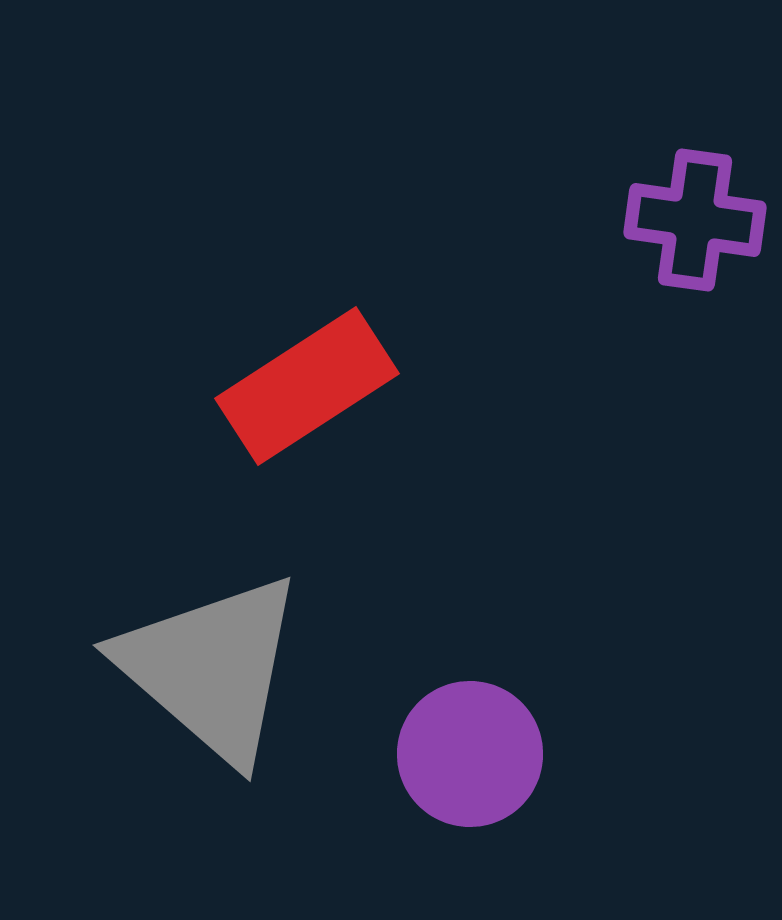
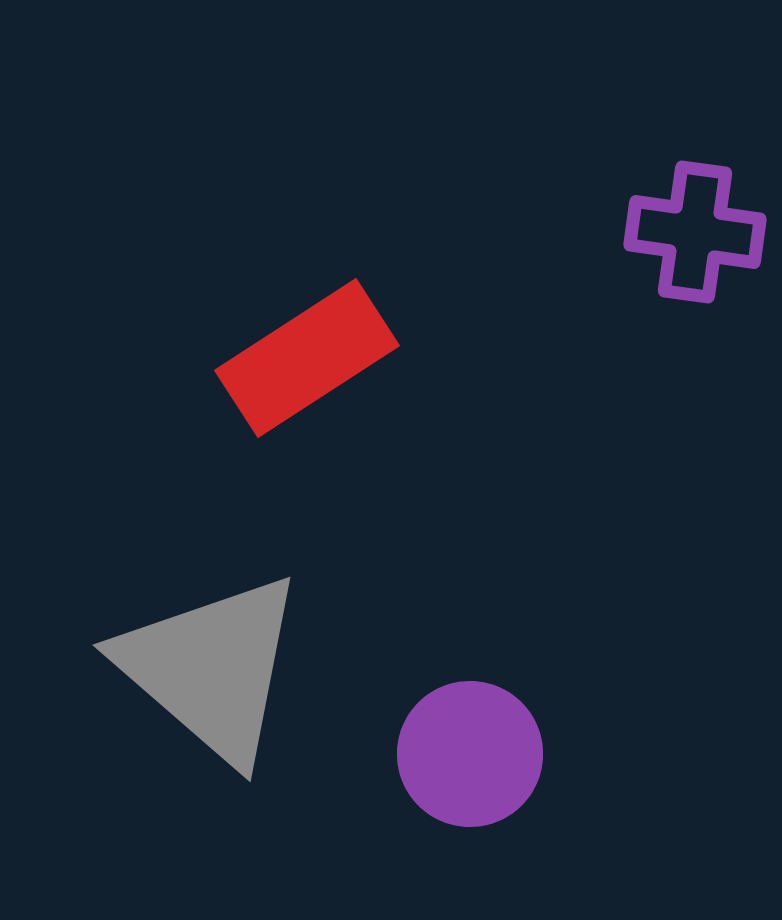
purple cross: moved 12 px down
red rectangle: moved 28 px up
